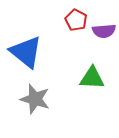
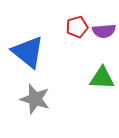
red pentagon: moved 1 px right, 7 px down; rotated 30 degrees clockwise
blue triangle: moved 2 px right
green triangle: moved 10 px right
